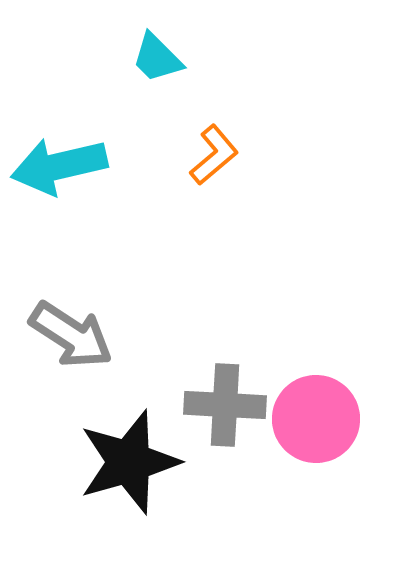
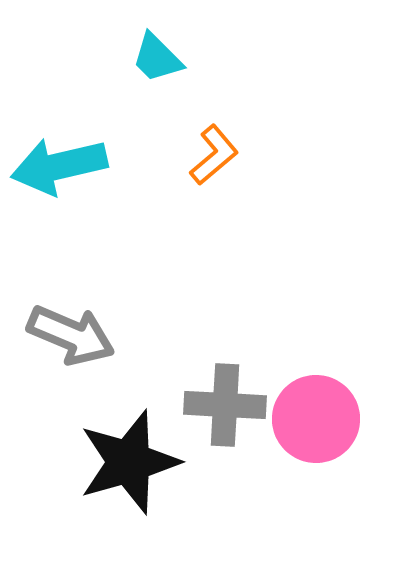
gray arrow: rotated 10 degrees counterclockwise
